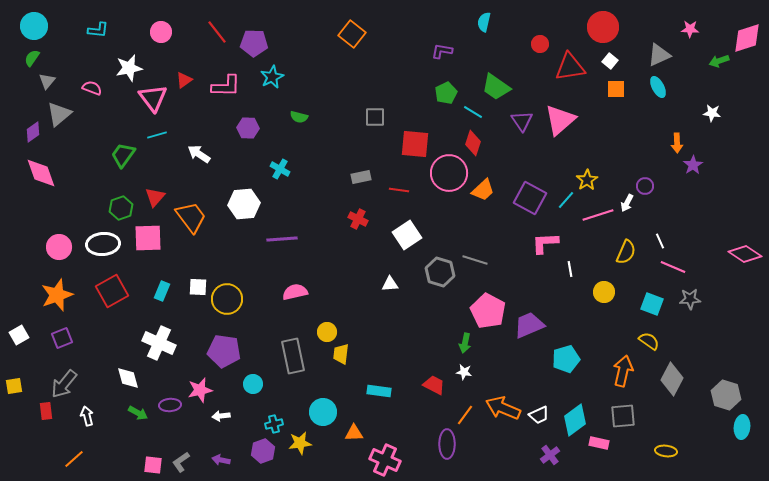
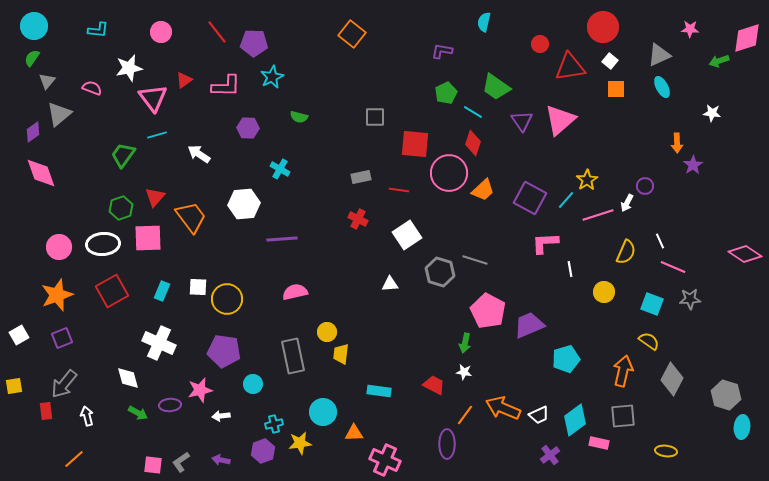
cyan ellipse at (658, 87): moved 4 px right
